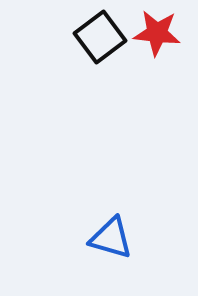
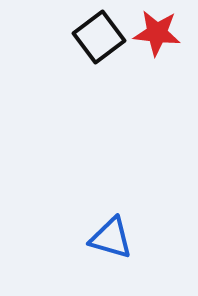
black square: moved 1 px left
